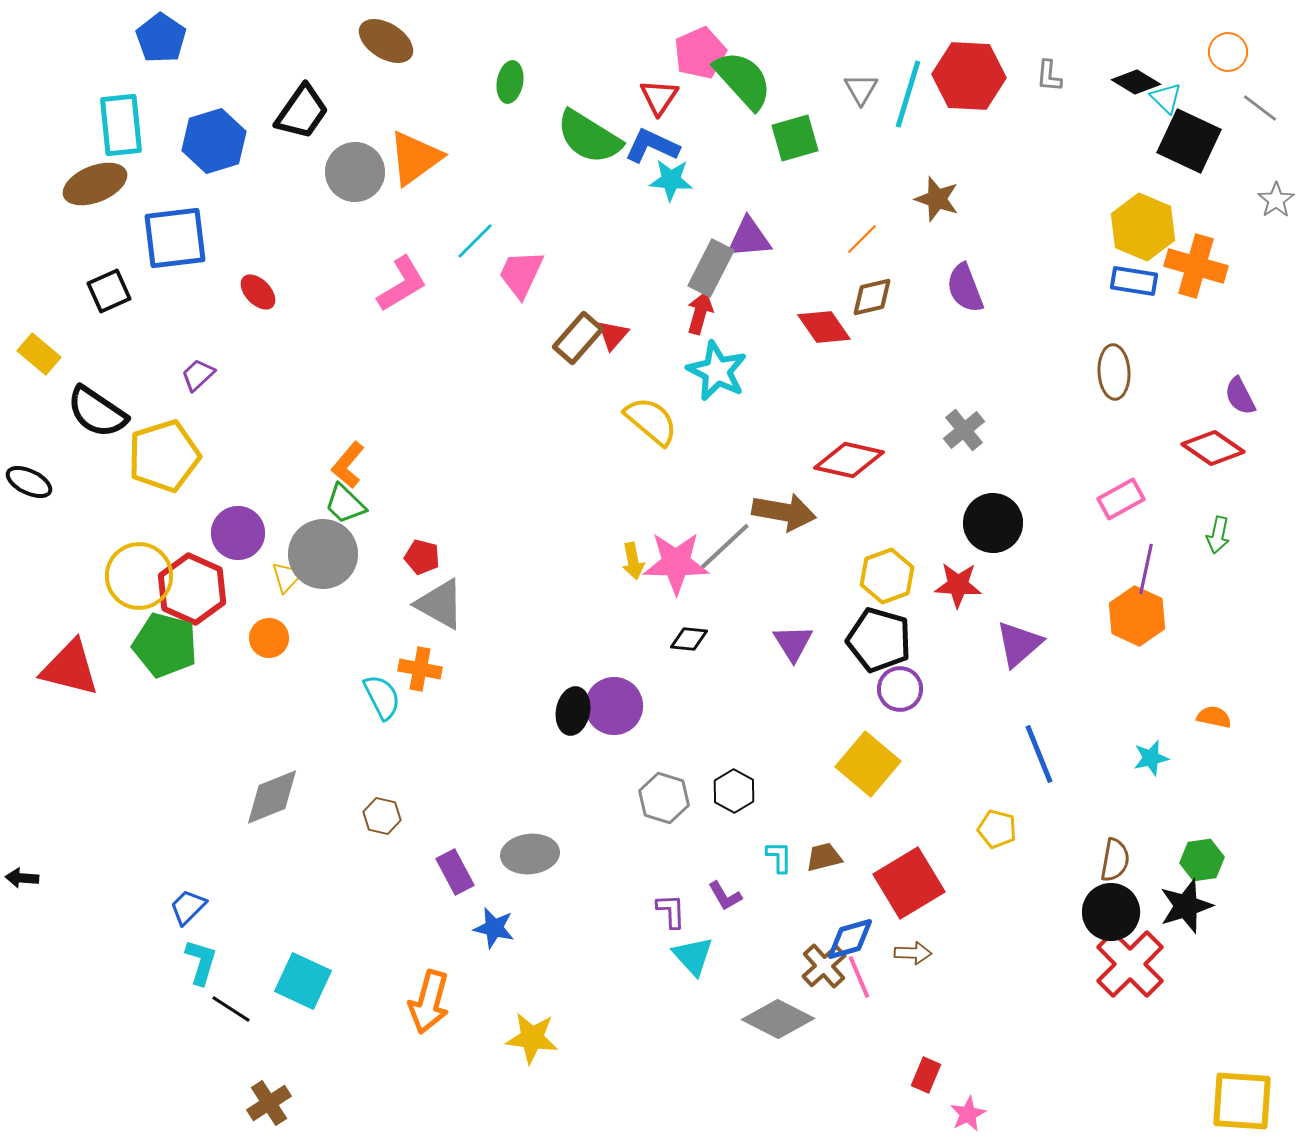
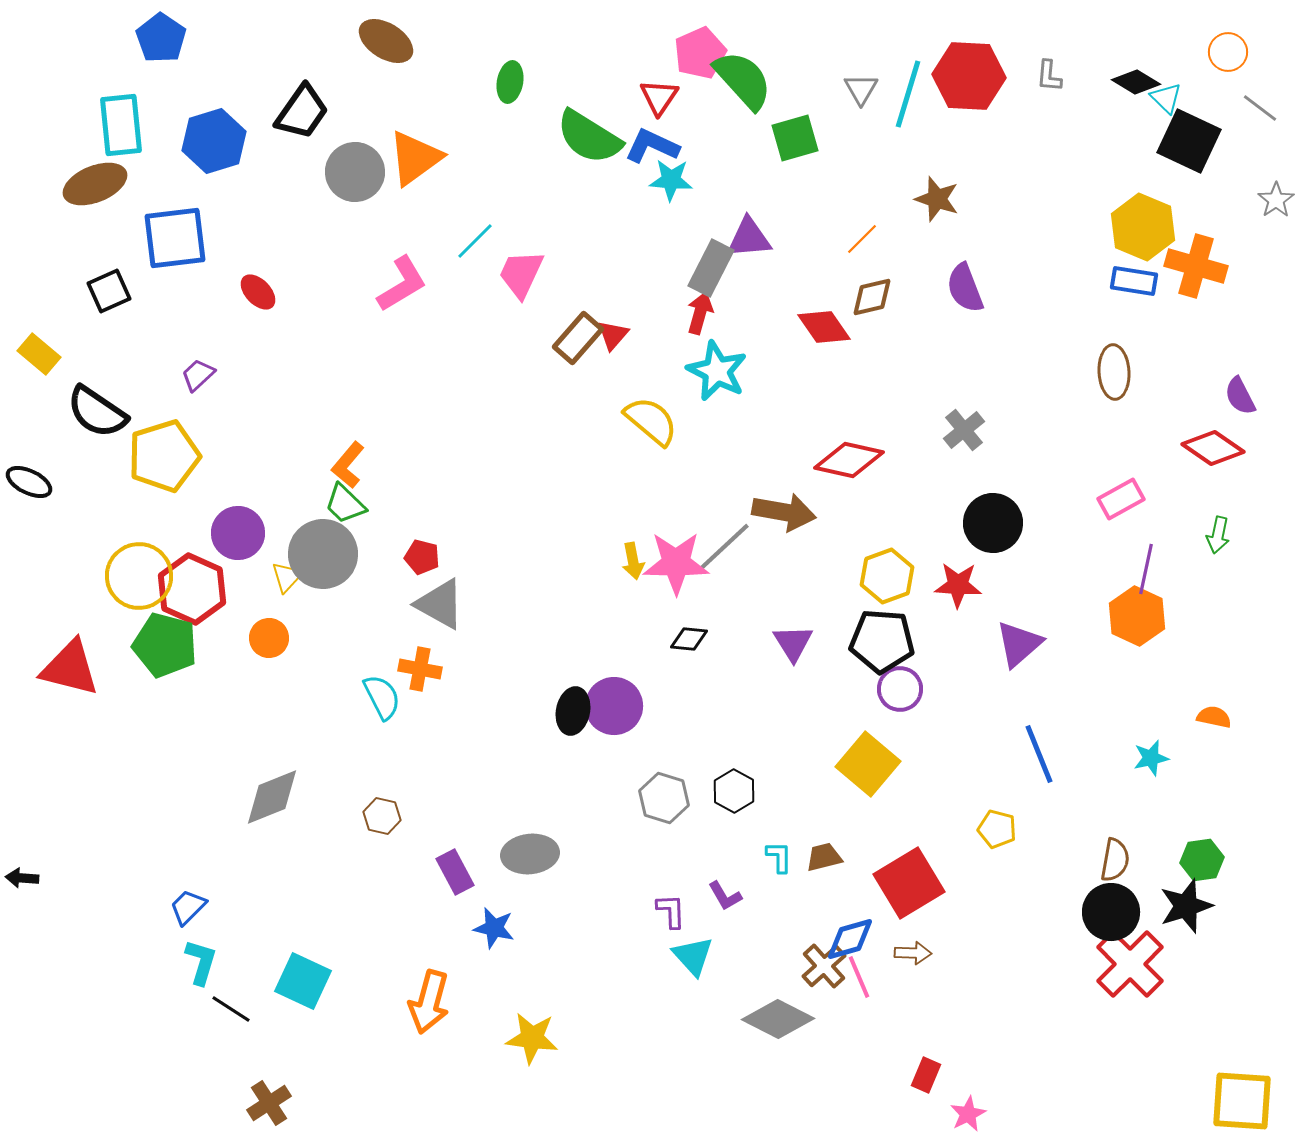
black pentagon at (879, 640): moved 3 px right, 1 px down; rotated 12 degrees counterclockwise
